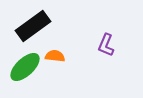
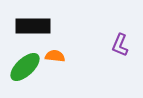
black rectangle: rotated 36 degrees clockwise
purple L-shape: moved 14 px right
